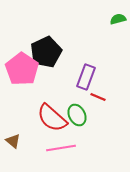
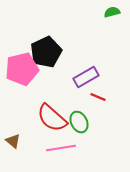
green semicircle: moved 6 px left, 7 px up
pink pentagon: rotated 24 degrees clockwise
purple rectangle: rotated 40 degrees clockwise
green ellipse: moved 2 px right, 7 px down
